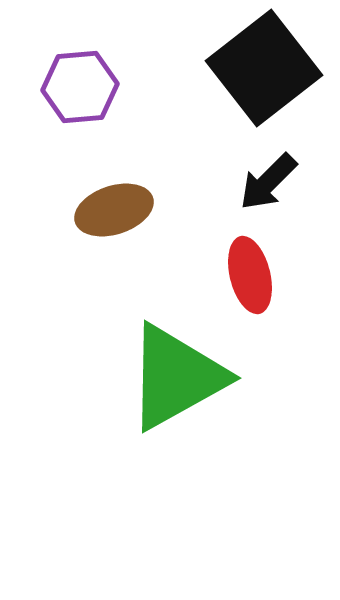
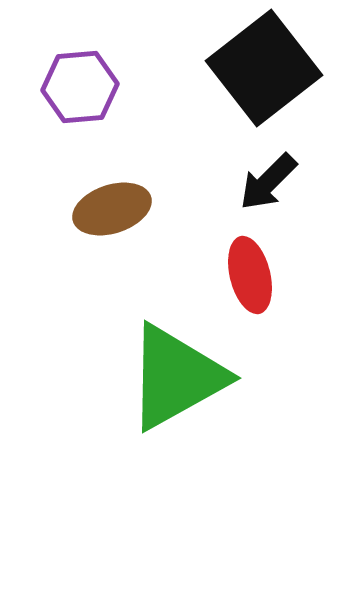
brown ellipse: moved 2 px left, 1 px up
